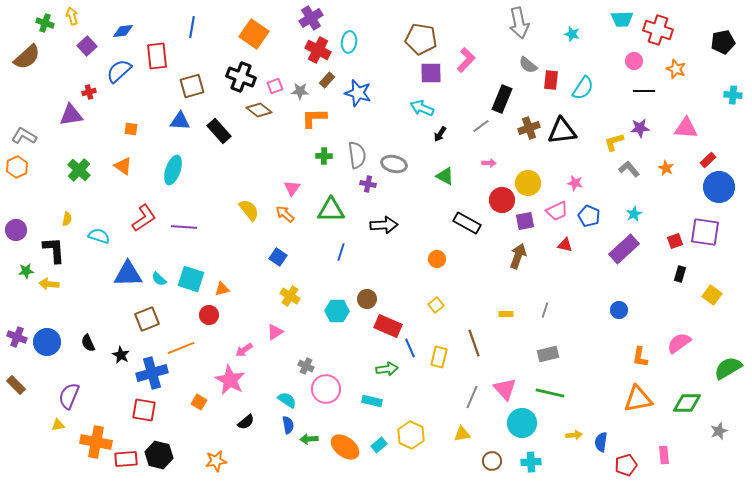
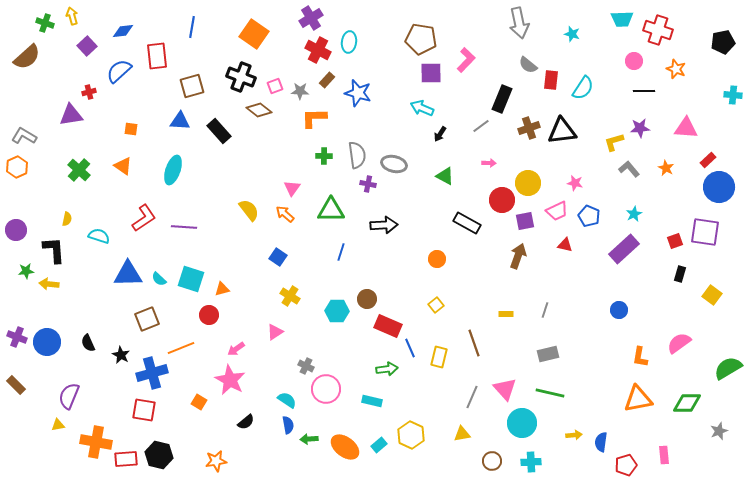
pink arrow at (244, 350): moved 8 px left, 1 px up
